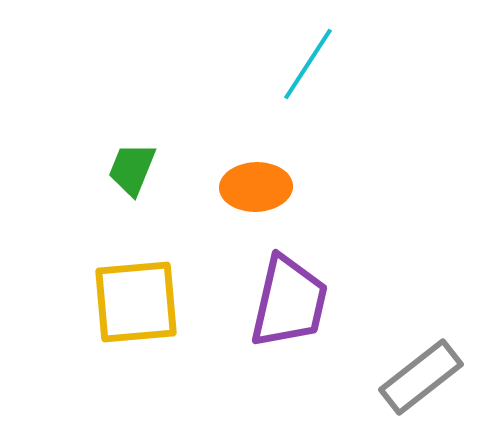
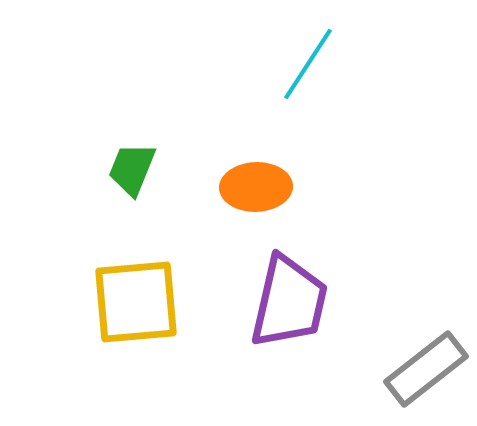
gray rectangle: moved 5 px right, 8 px up
